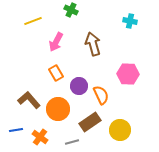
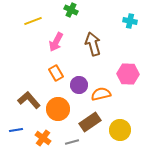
purple circle: moved 1 px up
orange semicircle: moved 1 px up; rotated 78 degrees counterclockwise
orange cross: moved 3 px right, 1 px down
